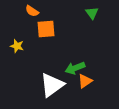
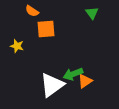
green arrow: moved 2 px left, 6 px down
